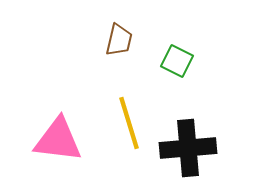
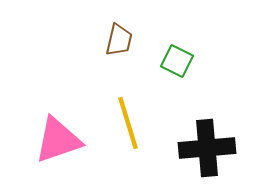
yellow line: moved 1 px left
pink triangle: rotated 26 degrees counterclockwise
black cross: moved 19 px right
